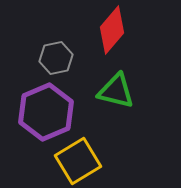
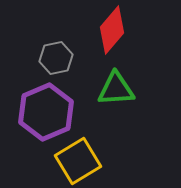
green triangle: moved 2 px up; rotated 18 degrees counterclockwise
